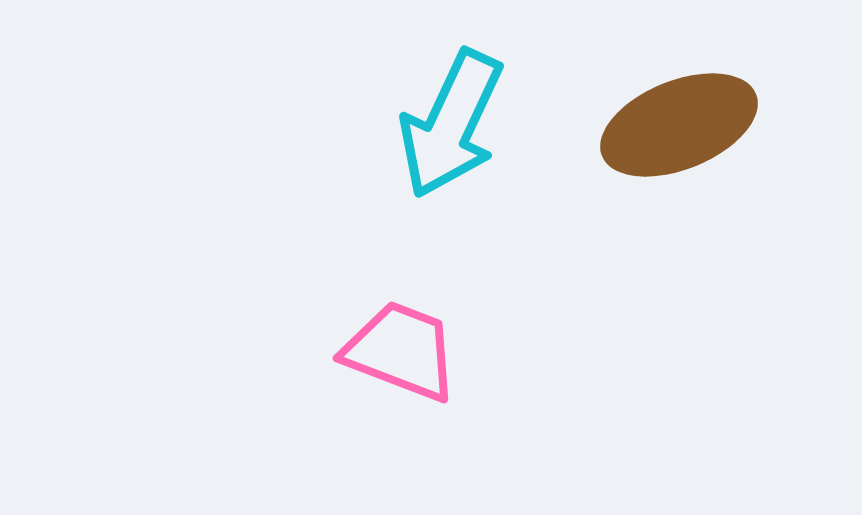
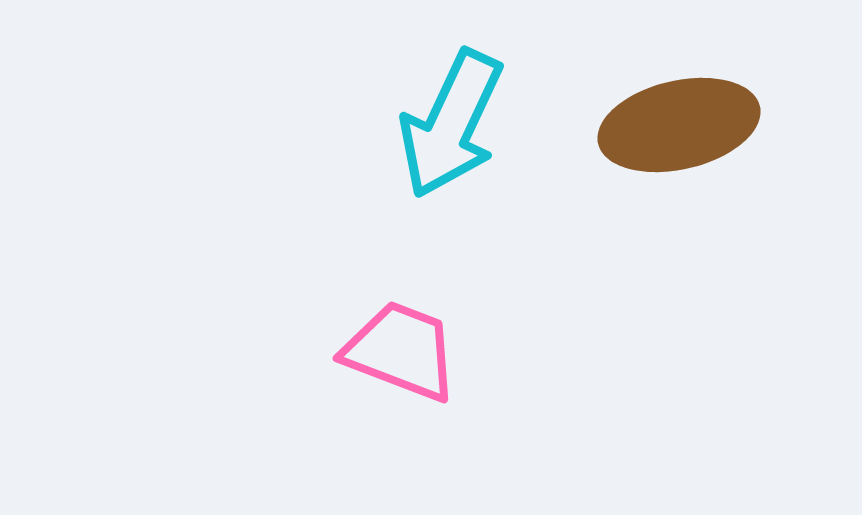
brown ellipse: rotated 9 degrees clockwise
